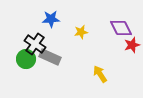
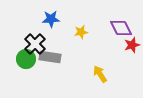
black cross: rotated 10 degrees clockwise
gray rectangle: rotated 15 degrees counterclockwise
